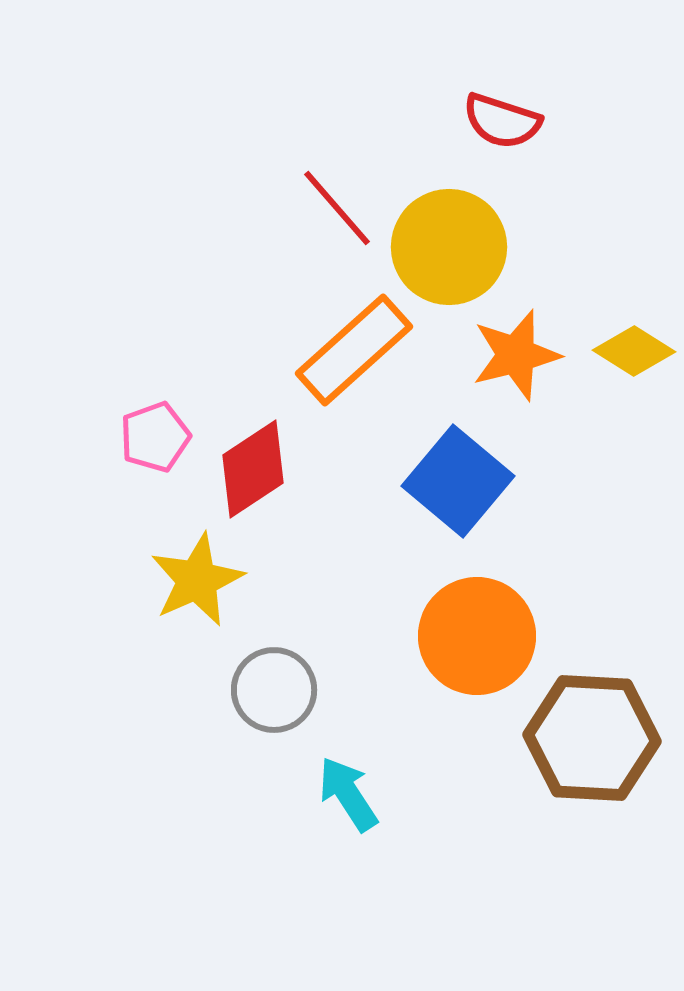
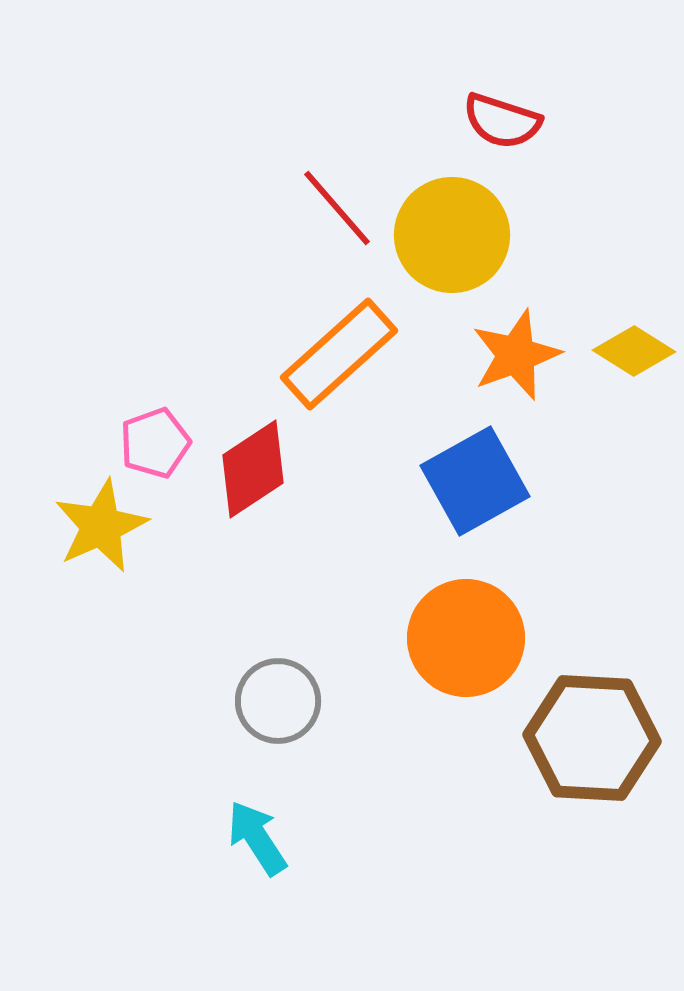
yellow circle: moved 3 px right, 12 px up
orange rectangle: moved 15 px left, 4 px down
orange star: rotated 6 degrees counterclockwise
pink pentagon: moved 6 px down
blue square: moved 17 px right; rotated 21 degrees clockwise
yellow star: moved 96 px left, 54 px up
orange circle: moved 11 px left, 2 px down
gray circle: moved 4 px right, 11 px down
cyan arrow: moved 91 px left, 44 px down
